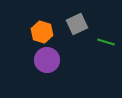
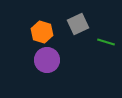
gray square: moved 1 px right
